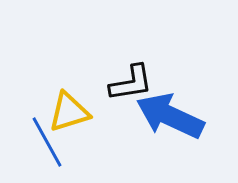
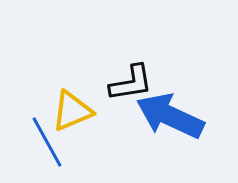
yellow triangle: moved 3 px right, 1 px up; rotated 6 degrees counterclockwise
